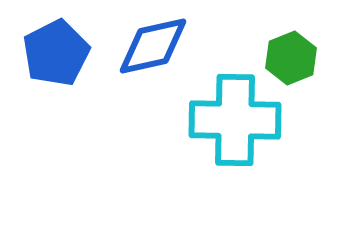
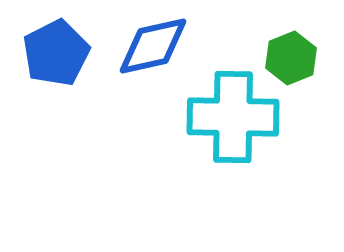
cyan cross: moved 2 px left, 3 px up
